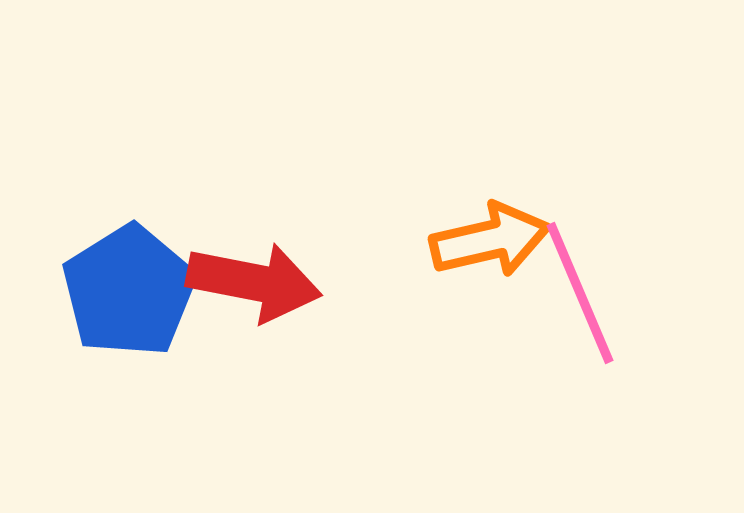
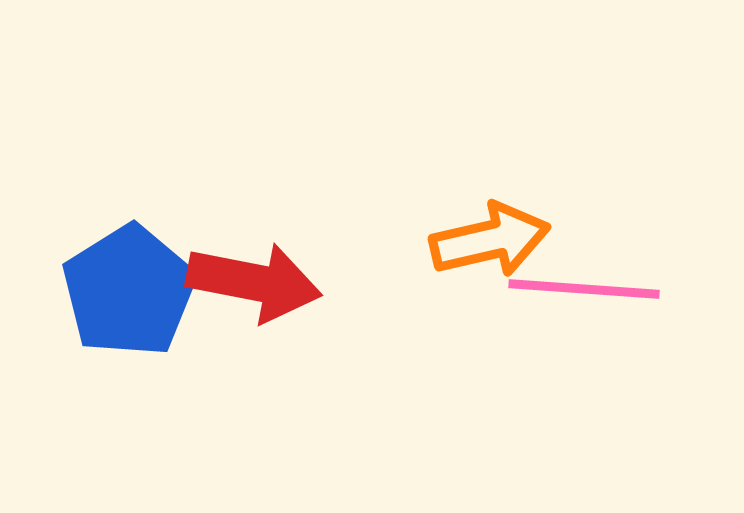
pink line: moved 4 px right, 4 px up; rotated 63 degrees counterclockwise
